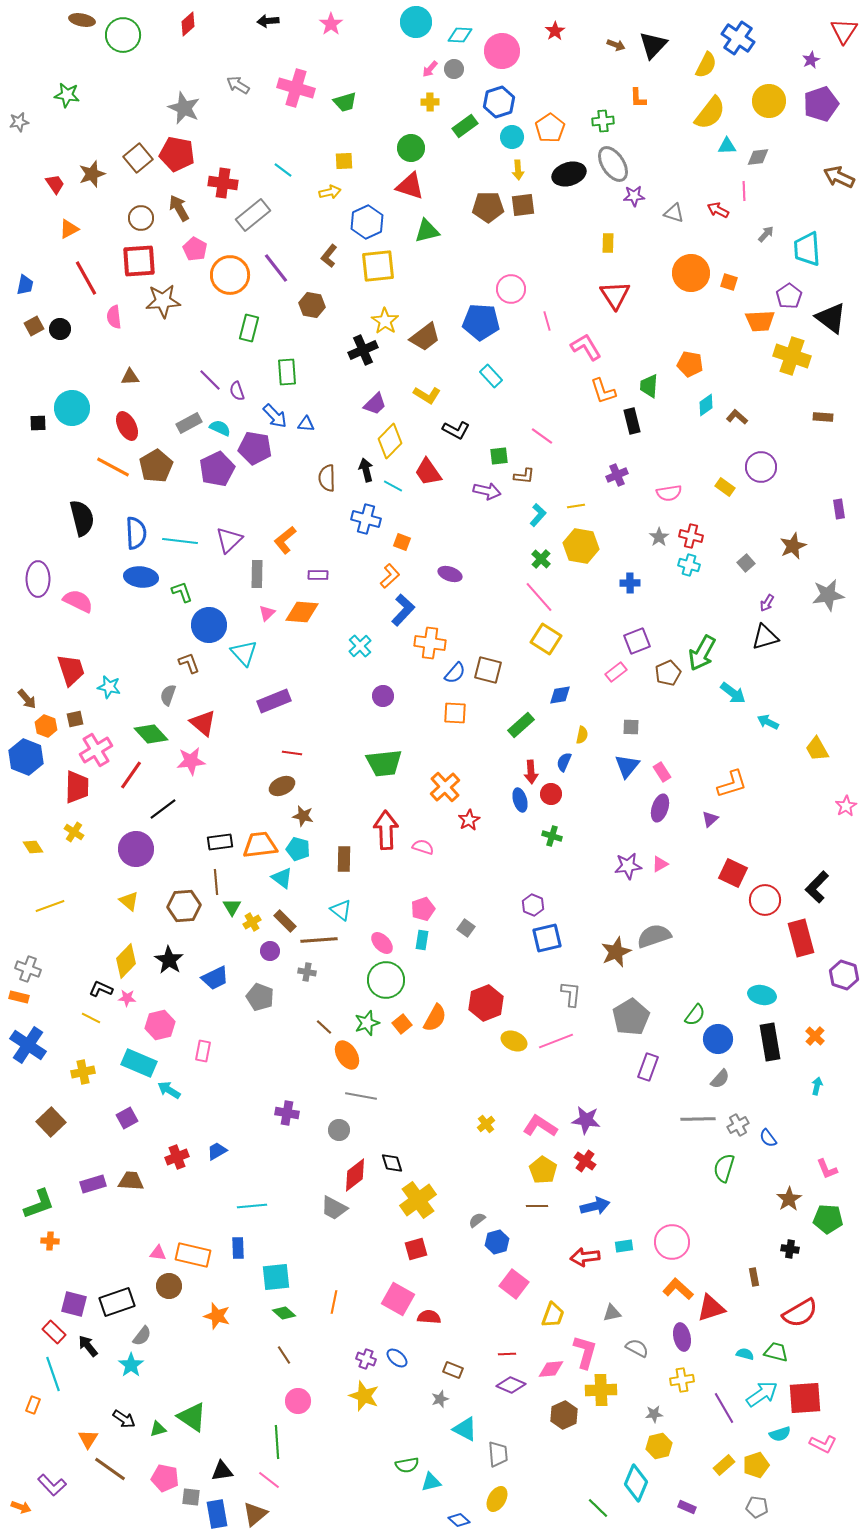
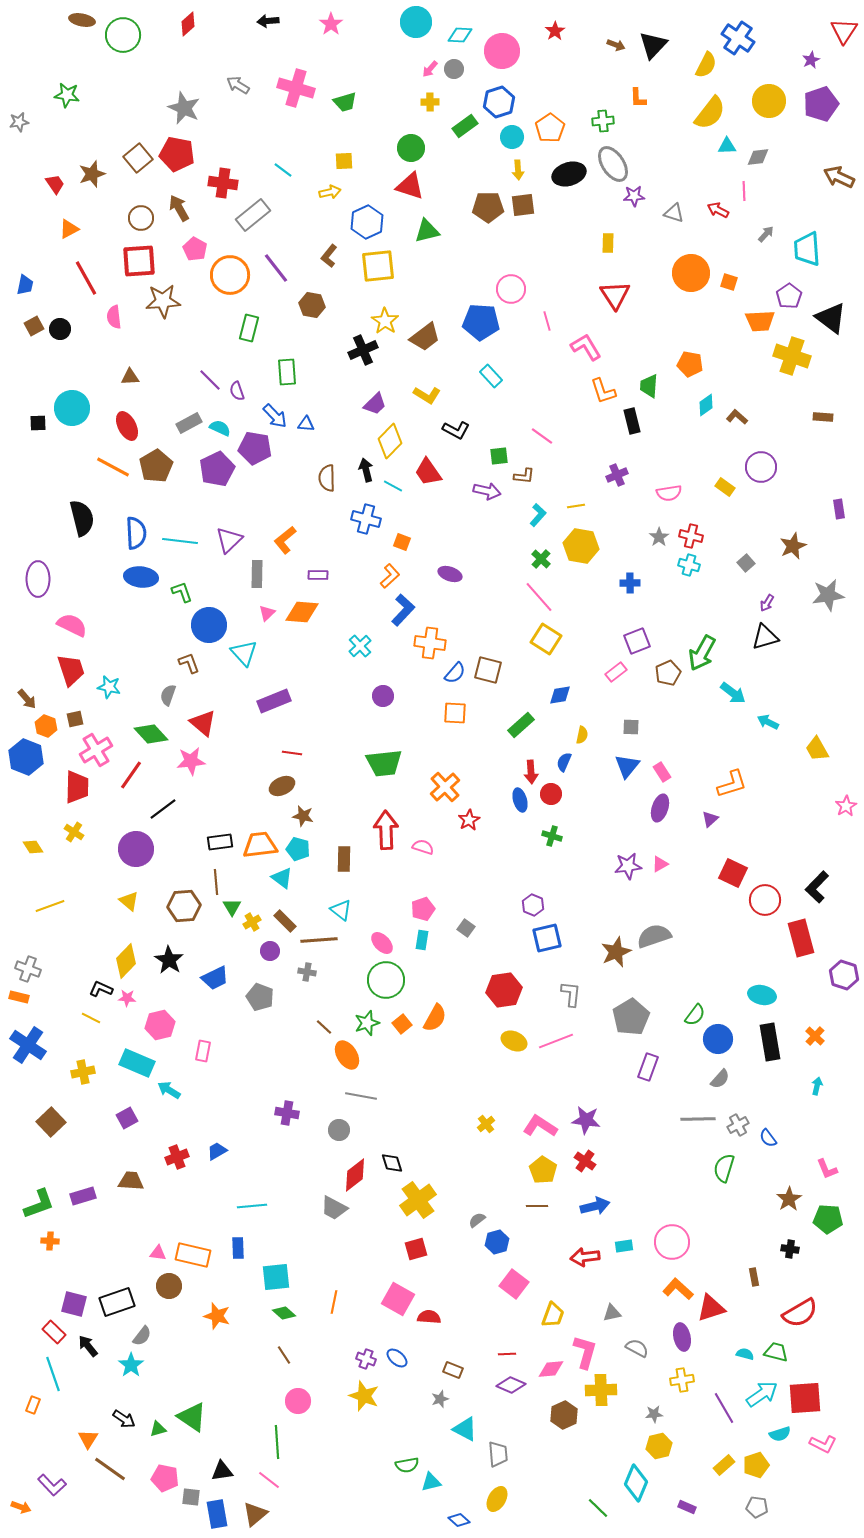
pink semicircle at (78, 601): moved 6 px left, 24 px down
red hexagon at (486, 1003): moved 18 px right, 13 px up; rotated 12 degrees clockwise
cyan rectangle at (139, 1063): moved 2 px left
purple rectangle at (93, 1184): moved 10 px left, 12 px down
